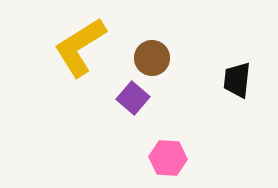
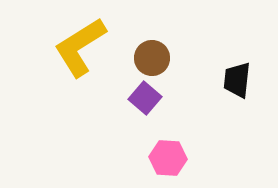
purple square: moved 12 px right
